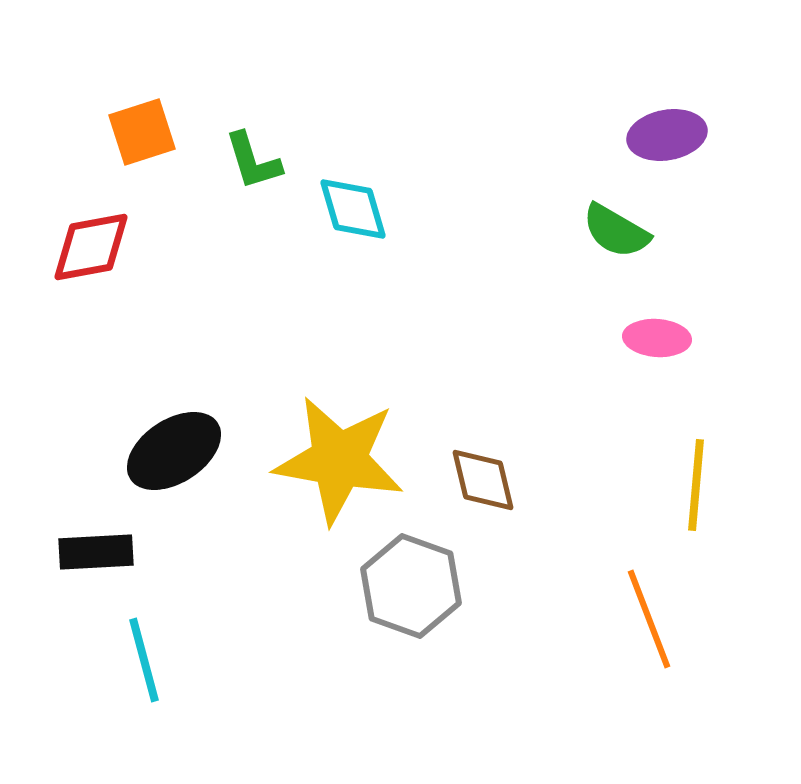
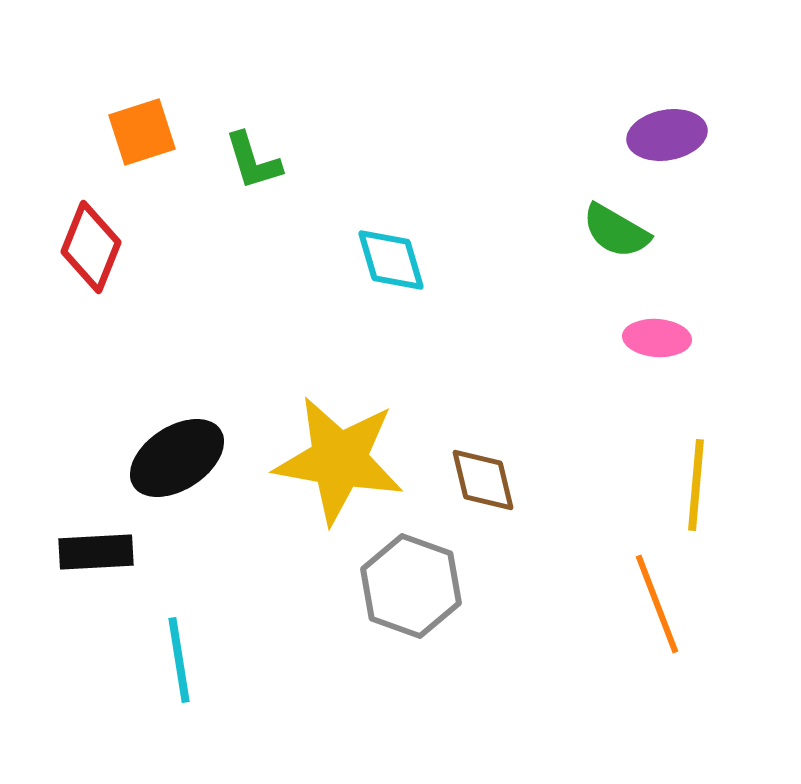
cyan diamond: moved 38 px right, 51 px down
red diamond: rotated 58 degrees counterclockwise
black ellipse: moved 3 px right, 7 px down
orange line: moved 8 px right, 15 px up
cyan line: moved 35 px right; rotated 6 degrees clockwise
